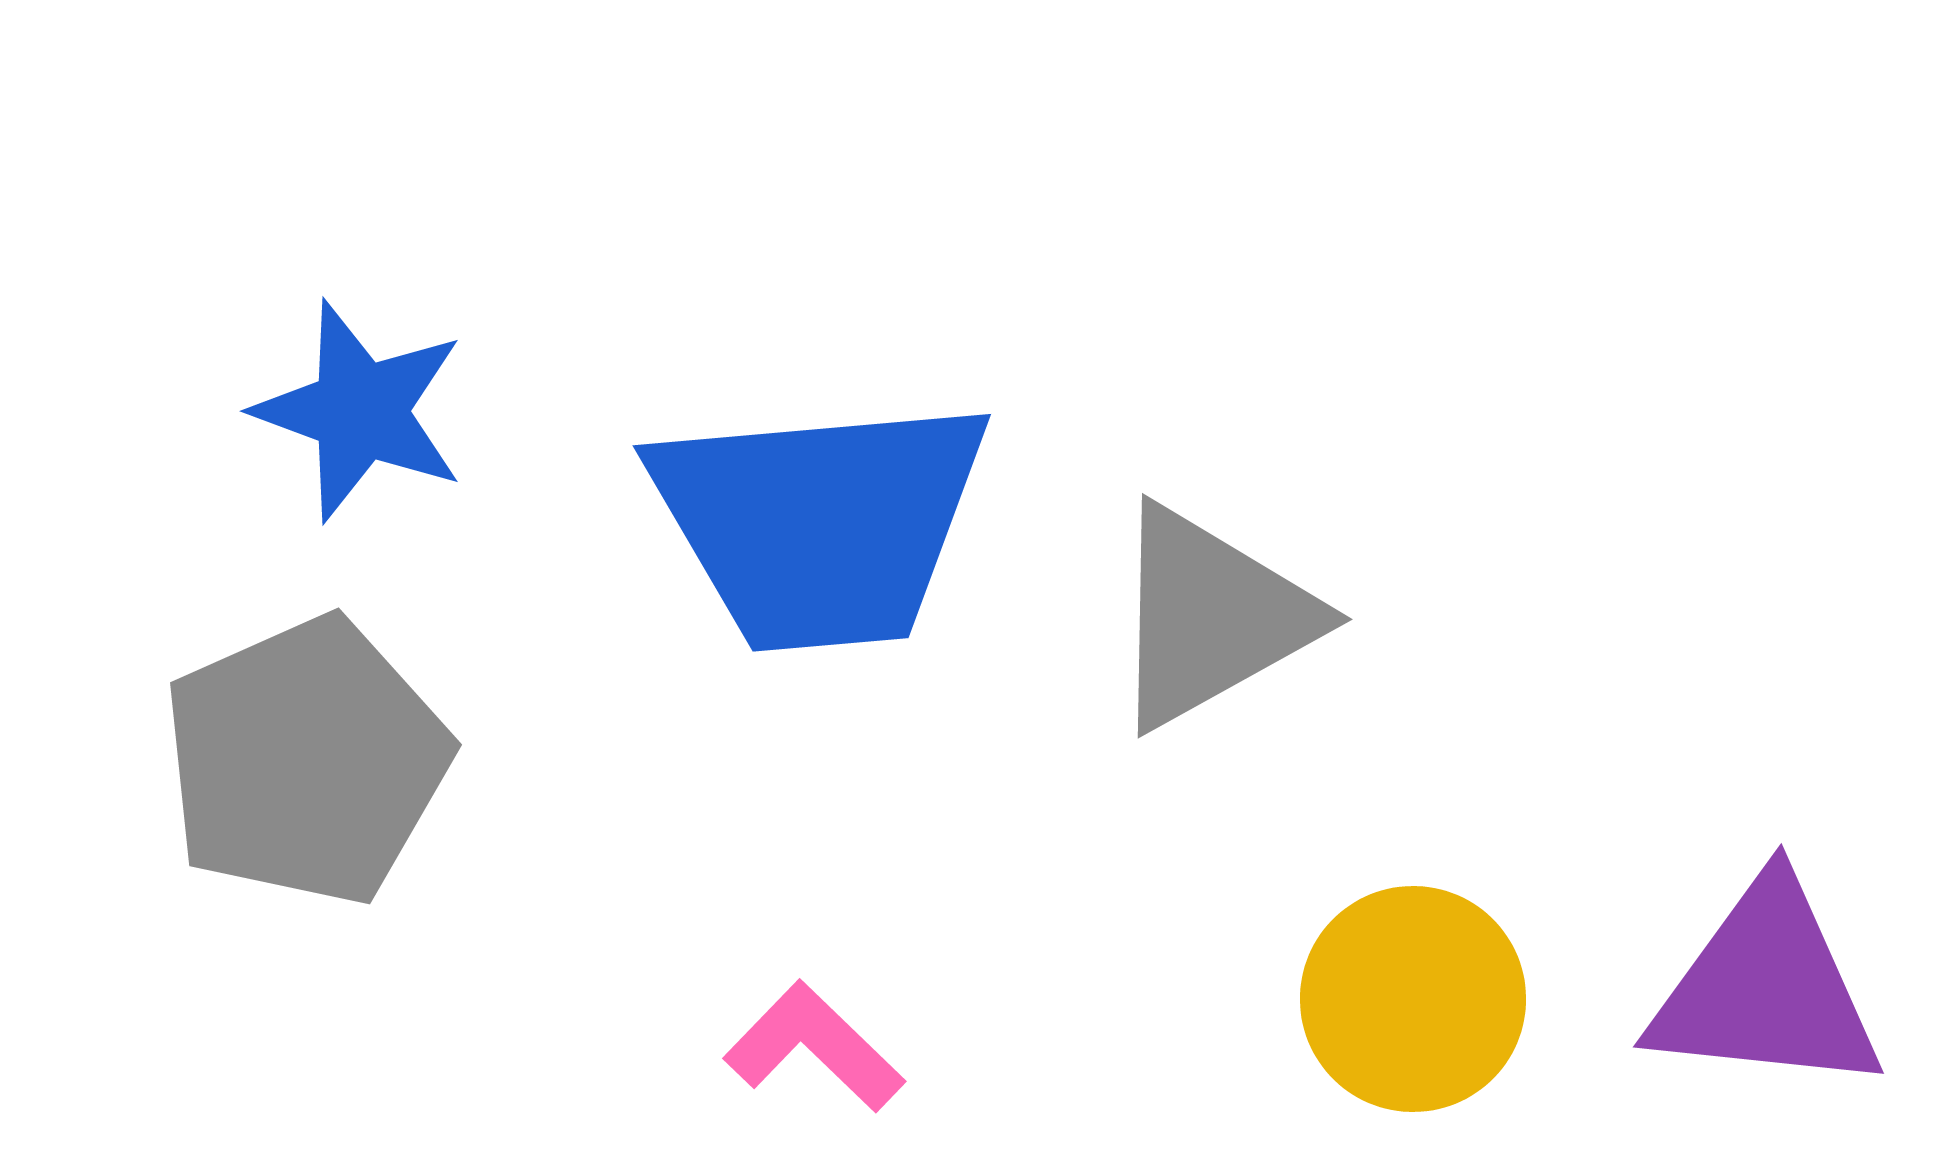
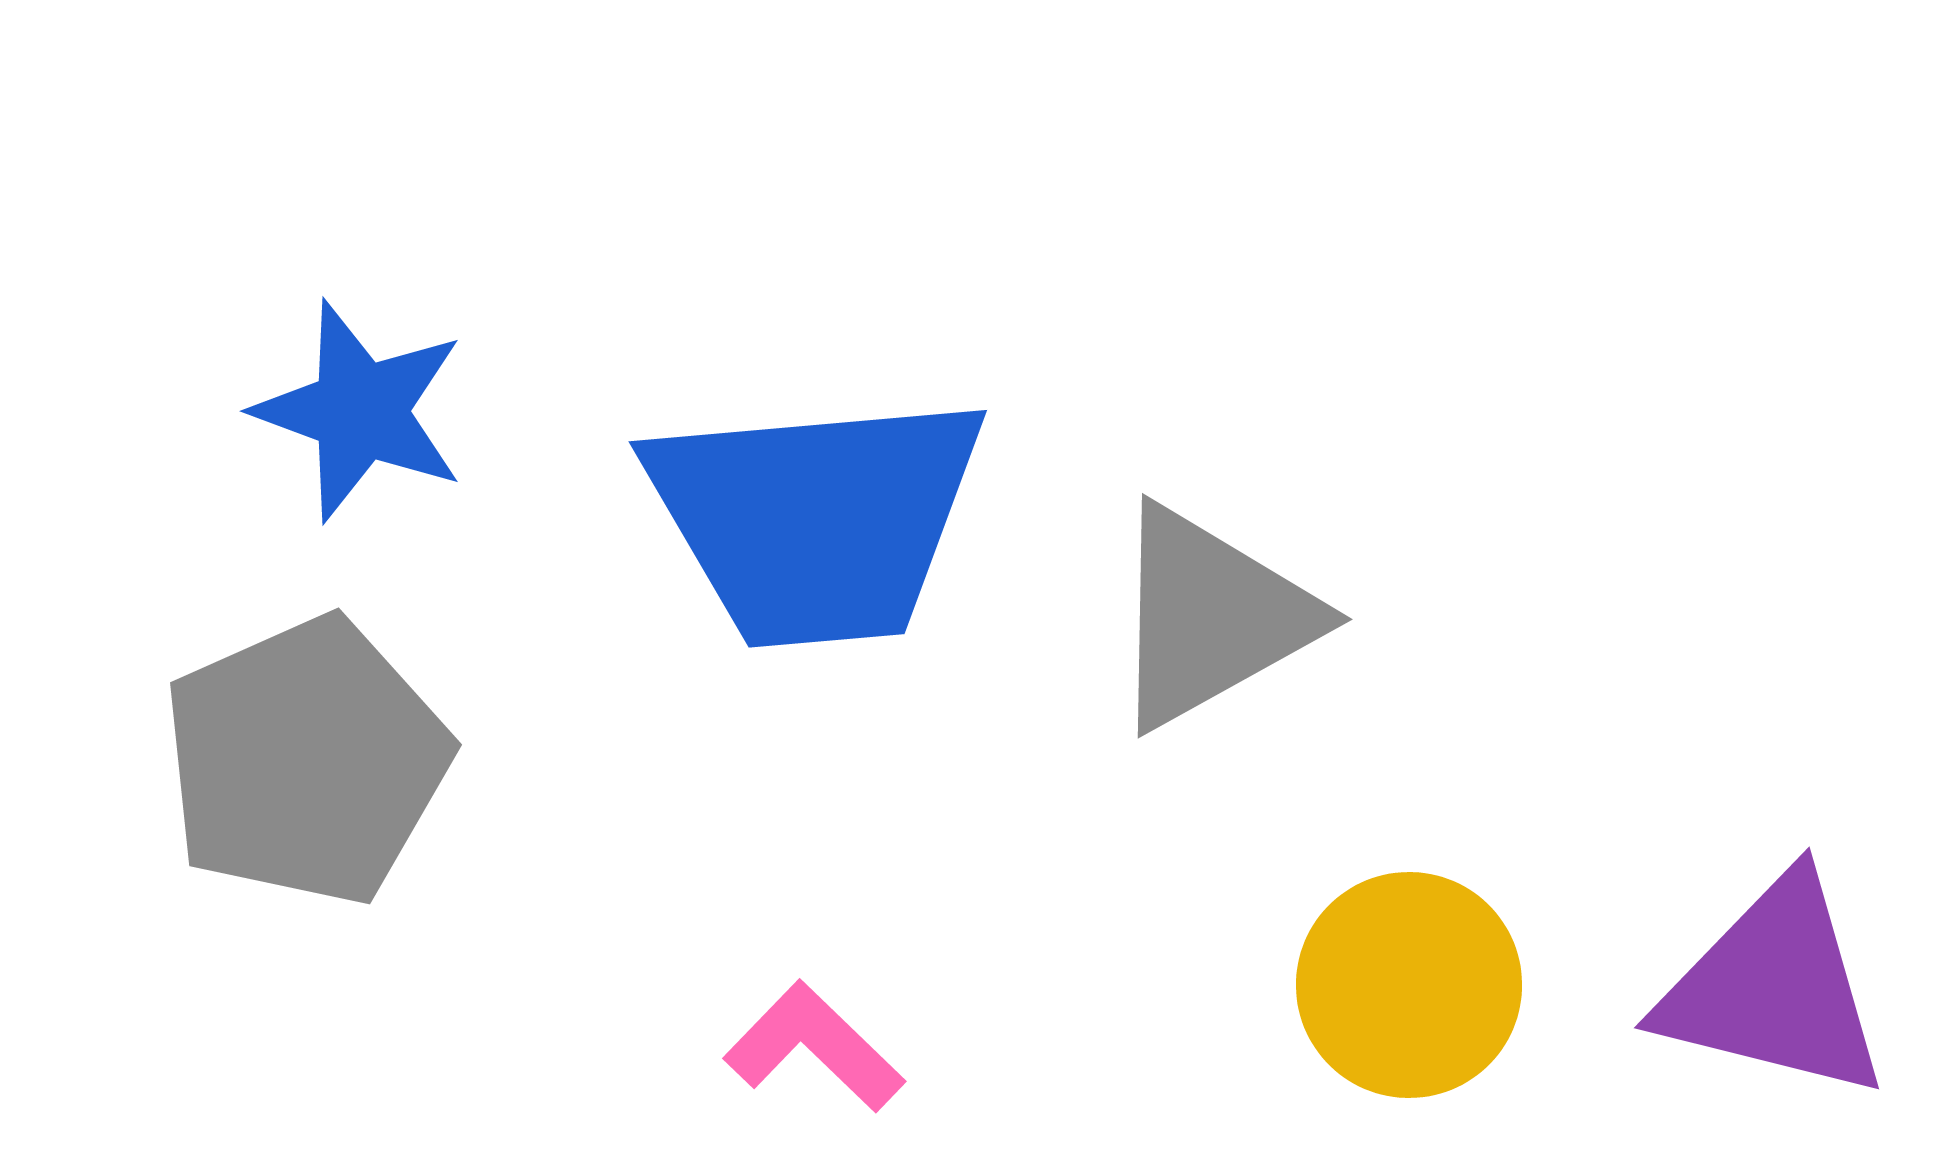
blue trapezoid: moved 4 px left, 4 px up
purple triangle: moved 8 px right; rotated 8 degrees clockwise
yellow circle: moved 4 px left, 14 px up
